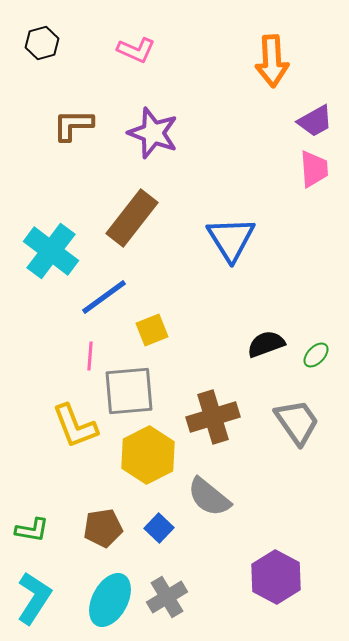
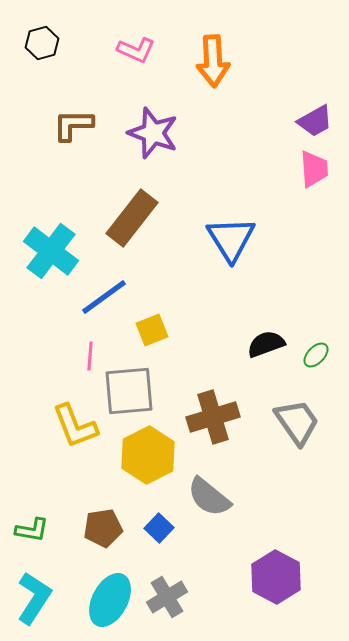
orange arrow: moved 59 px left
